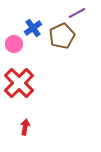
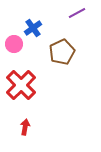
brown pentagon: moved 16 px down
red cross: moved 2 px right, 2 px down
